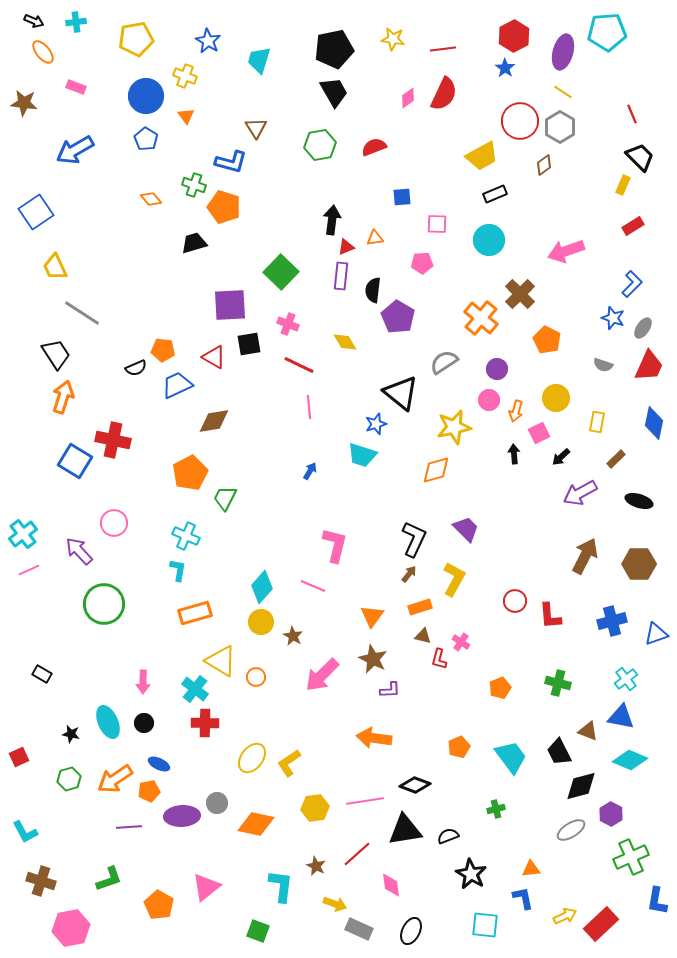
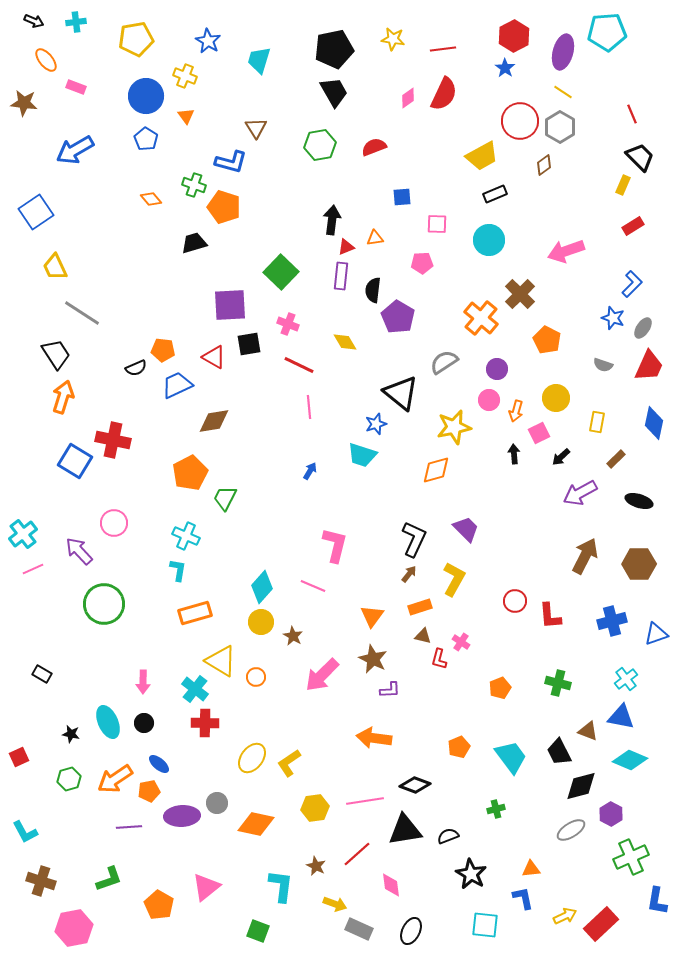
orange ellipse at (43, 52): moved 3 px right, 8 px down
pink line at (29, 570): moved 4 px right, 1 px up
blue ellipse at (159, 764): rotated 15 degrees clockwise
pink hexagon at (71, 928): moved 3 px right
